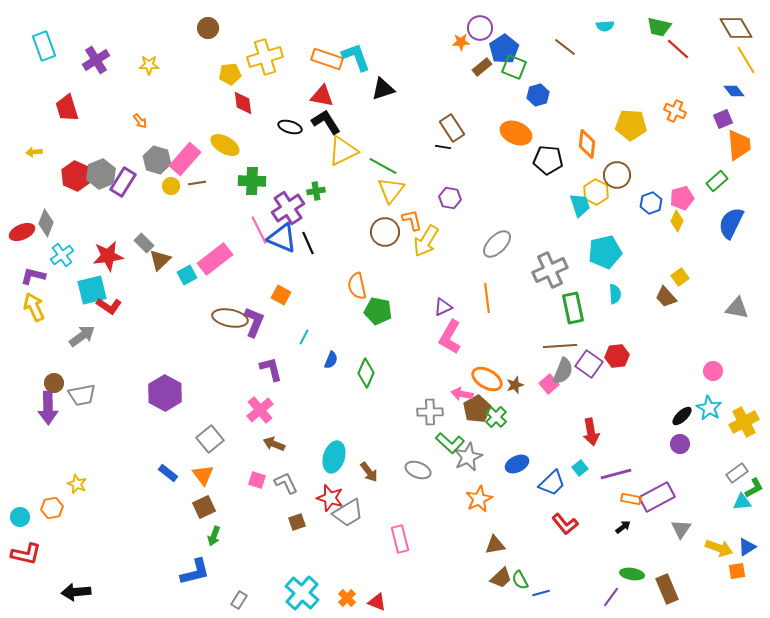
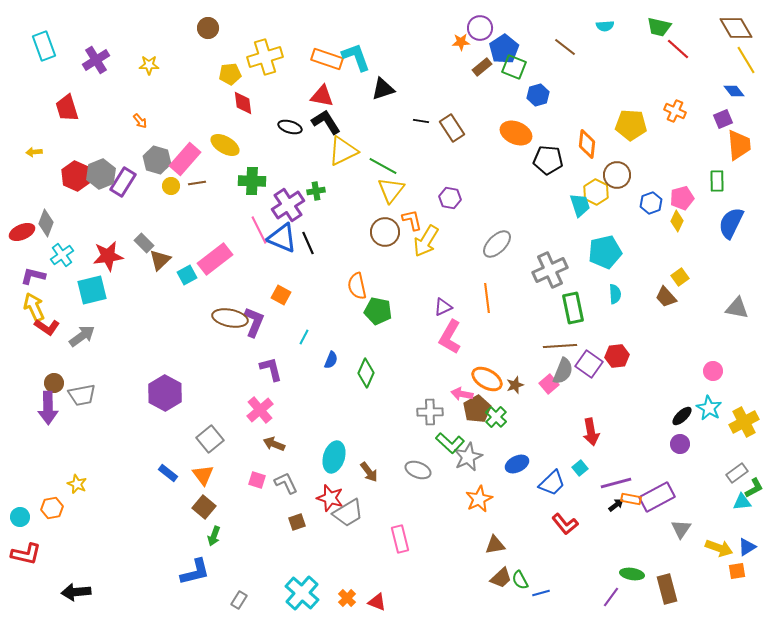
black line at (443, 147): moved 22 px left, 26 px up
green rectangle at (717, 181): rotated 50 degrees counterclockwise
purple cross at (288, 208): moved 3 px up
red L-shape at (109, 306): moved 62 px left, 21 px down
purple line at (616, 474): moved 9 px down
brown square at (204, 507): rotated 25 degrees counterclockwise
black arrow at (623, 527): moved 7 px left, 22 px up
brown rectangle at (667, 589): rotated 8 degrees clockwise
